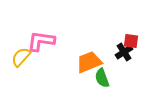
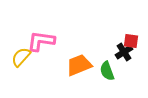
orange trapezoid: moved 10 px left, 3 px down
green semicircle: moved 5 px right, 7 px up
